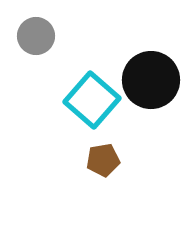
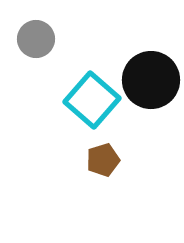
gray circle: moved 3 px down
brown pentagon: rotated 8 degrees counterclockwise
